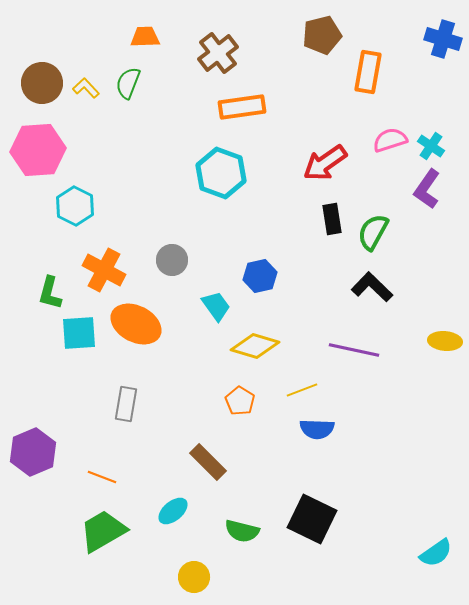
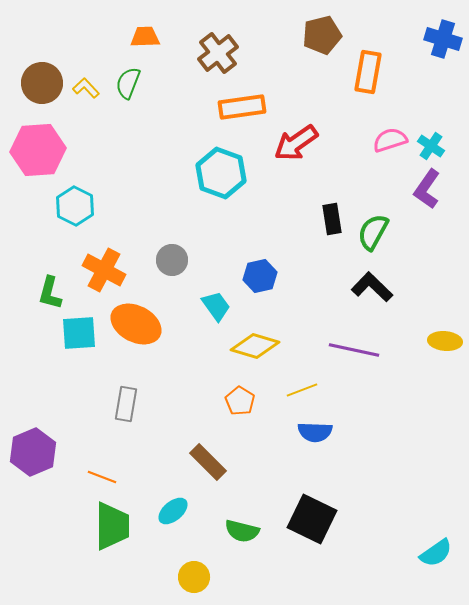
red arrow at (325, 163): moved 29 px left, 20 px up
blue semicircle at (317, 429): moved 2 px left, 3 px down
green trapezoid at (103, 531): moved 9 px right, 5 px up; rotated 120 degrees clockwise
